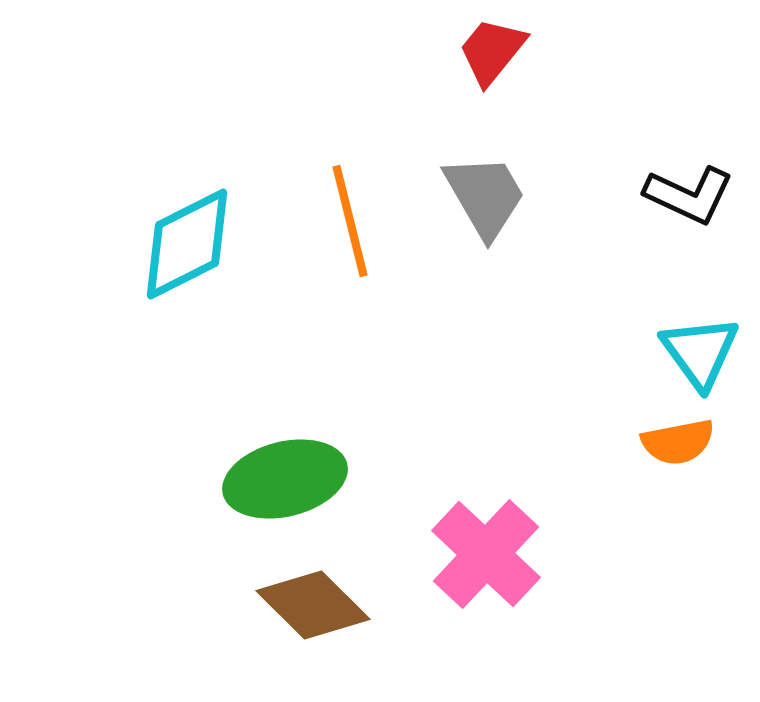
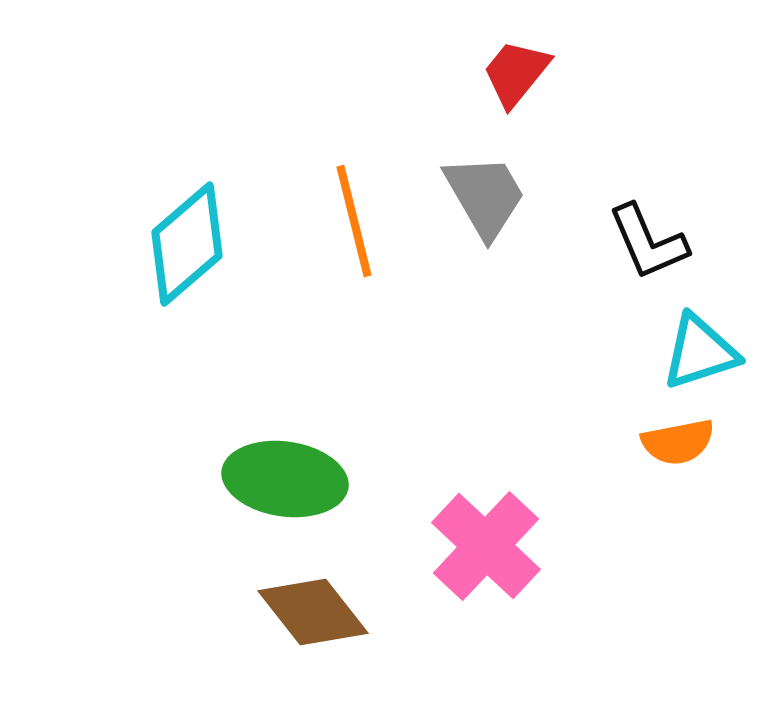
red trapezoid: moved 24 px right, 22 px down
black L-shape: moved 41 px left, 47 px down; rotated 42 degrees clockwise
orange line: moved 4 px right
cyan diamond: rotated 14 degrees counterclockwise
cyan triangle: rotated 48 degrees clockwise
green ellipse: rotated 22 degrees clockwise
pink cross: moved 8 px up
brown diamond: moved 7 px down; rotated 7 degrees clockwise
